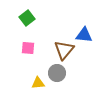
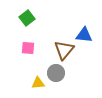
gray circle: moved 1 px left
